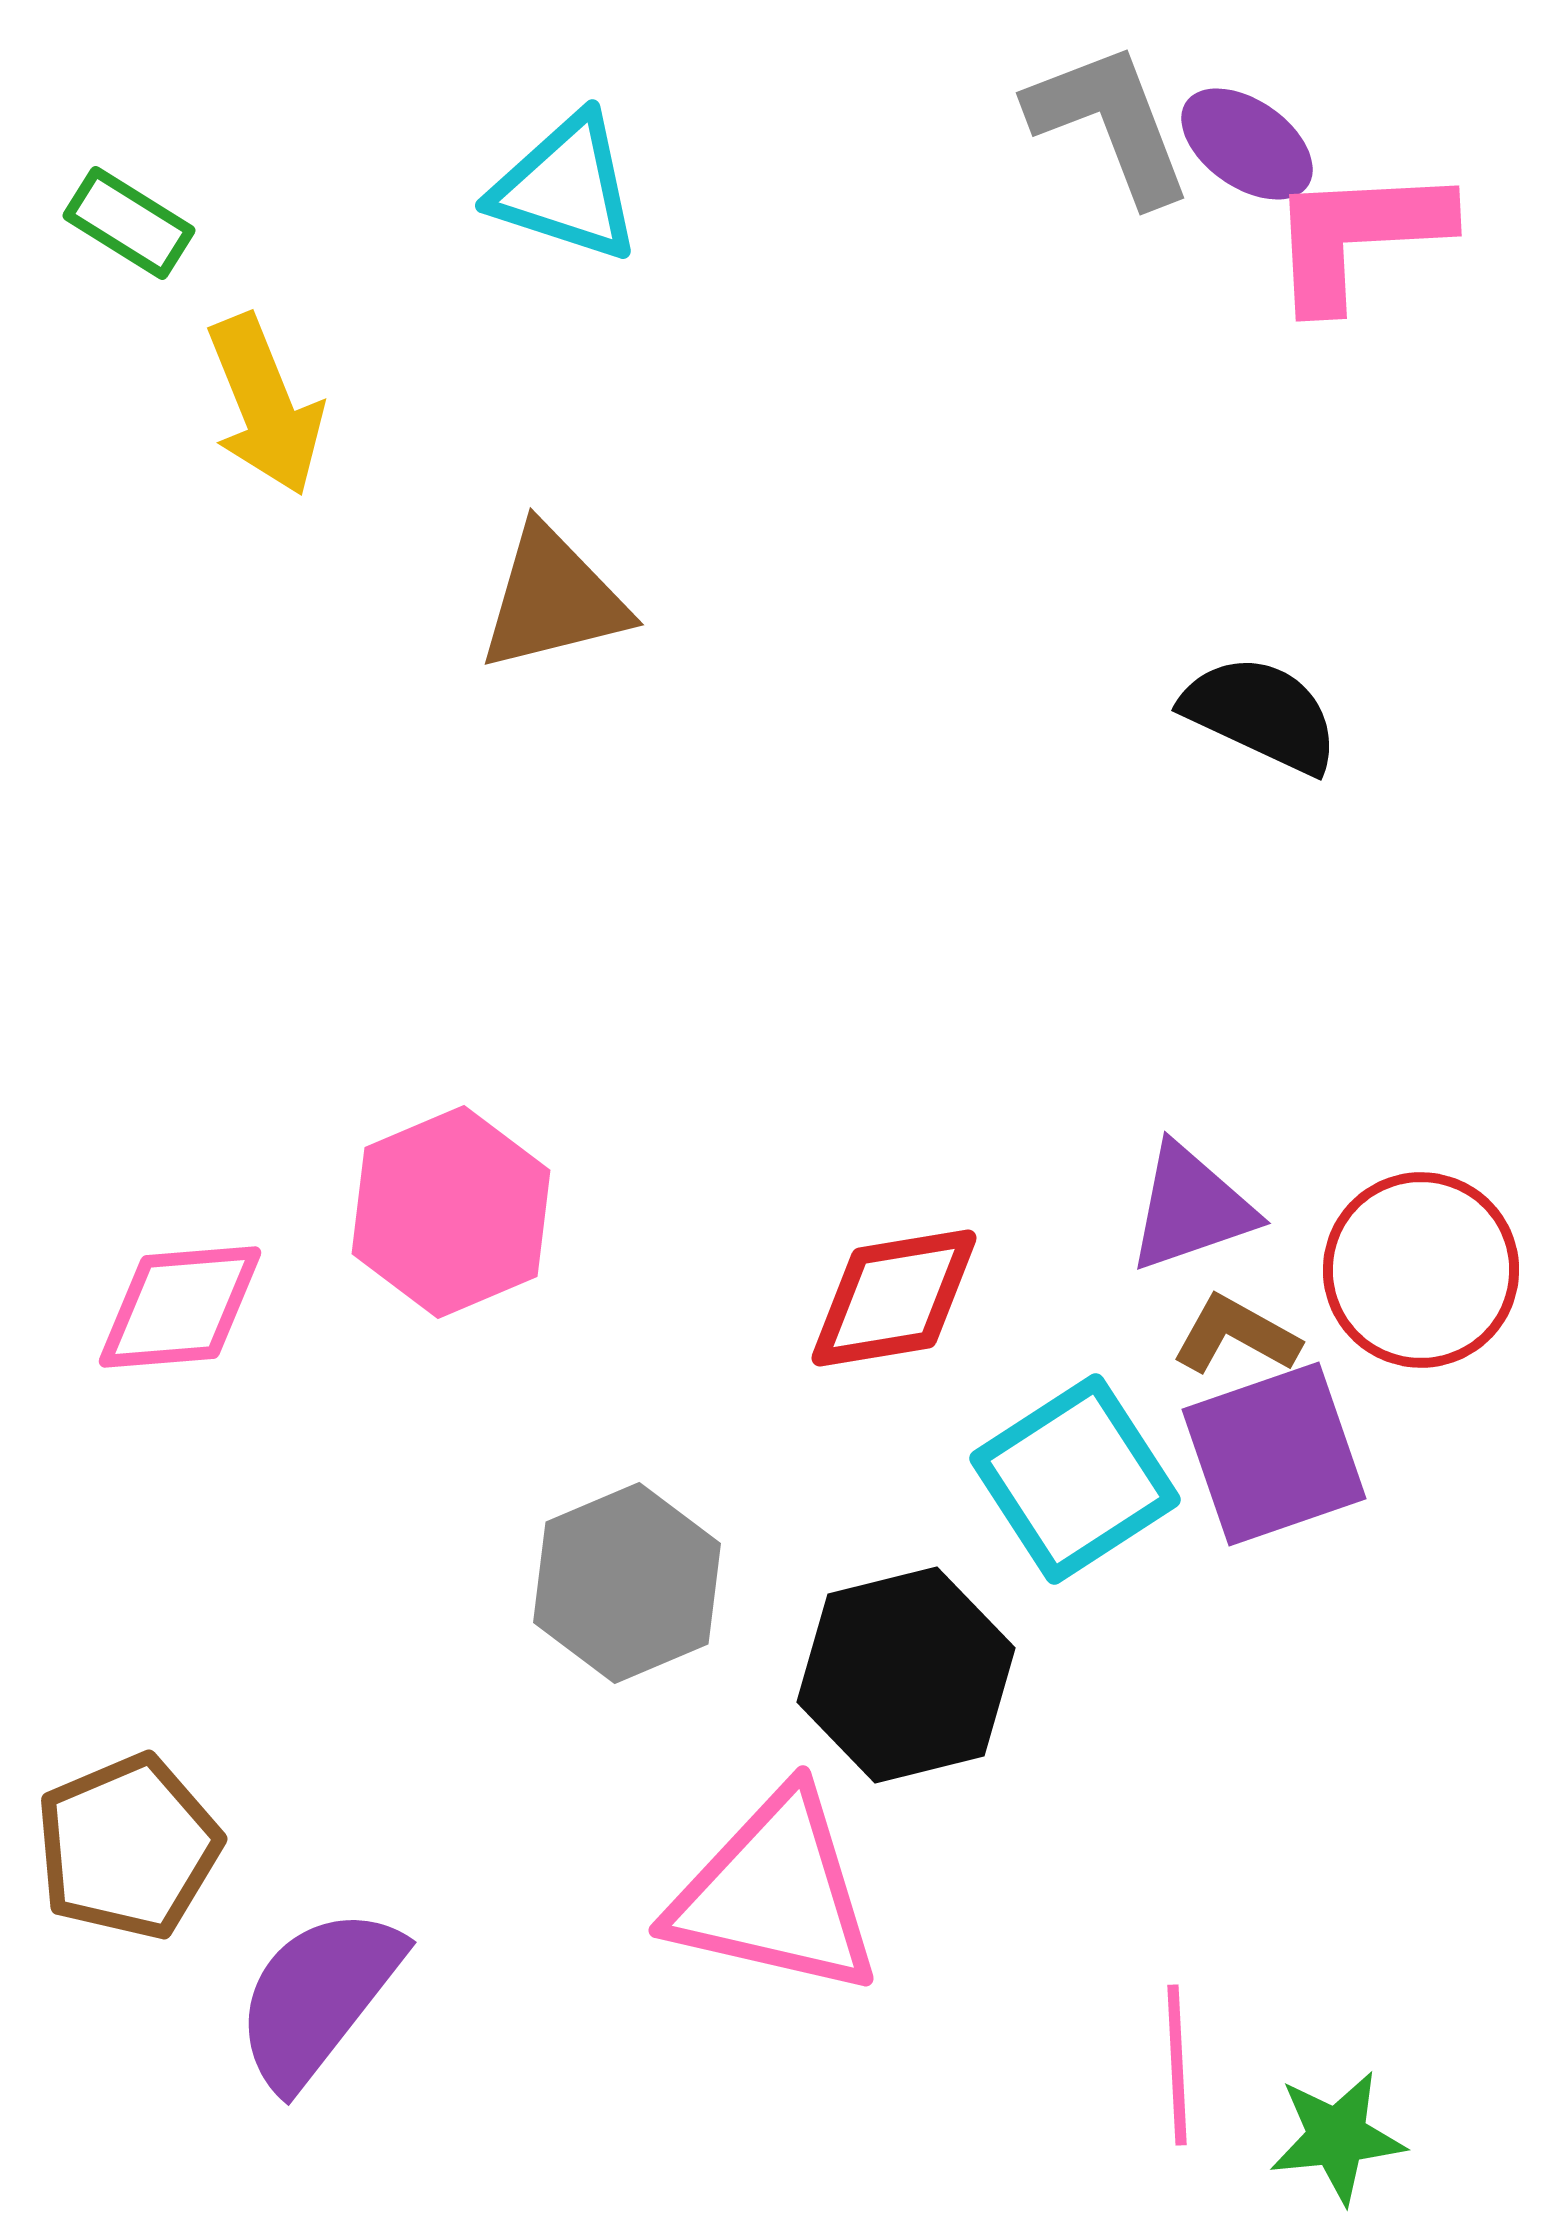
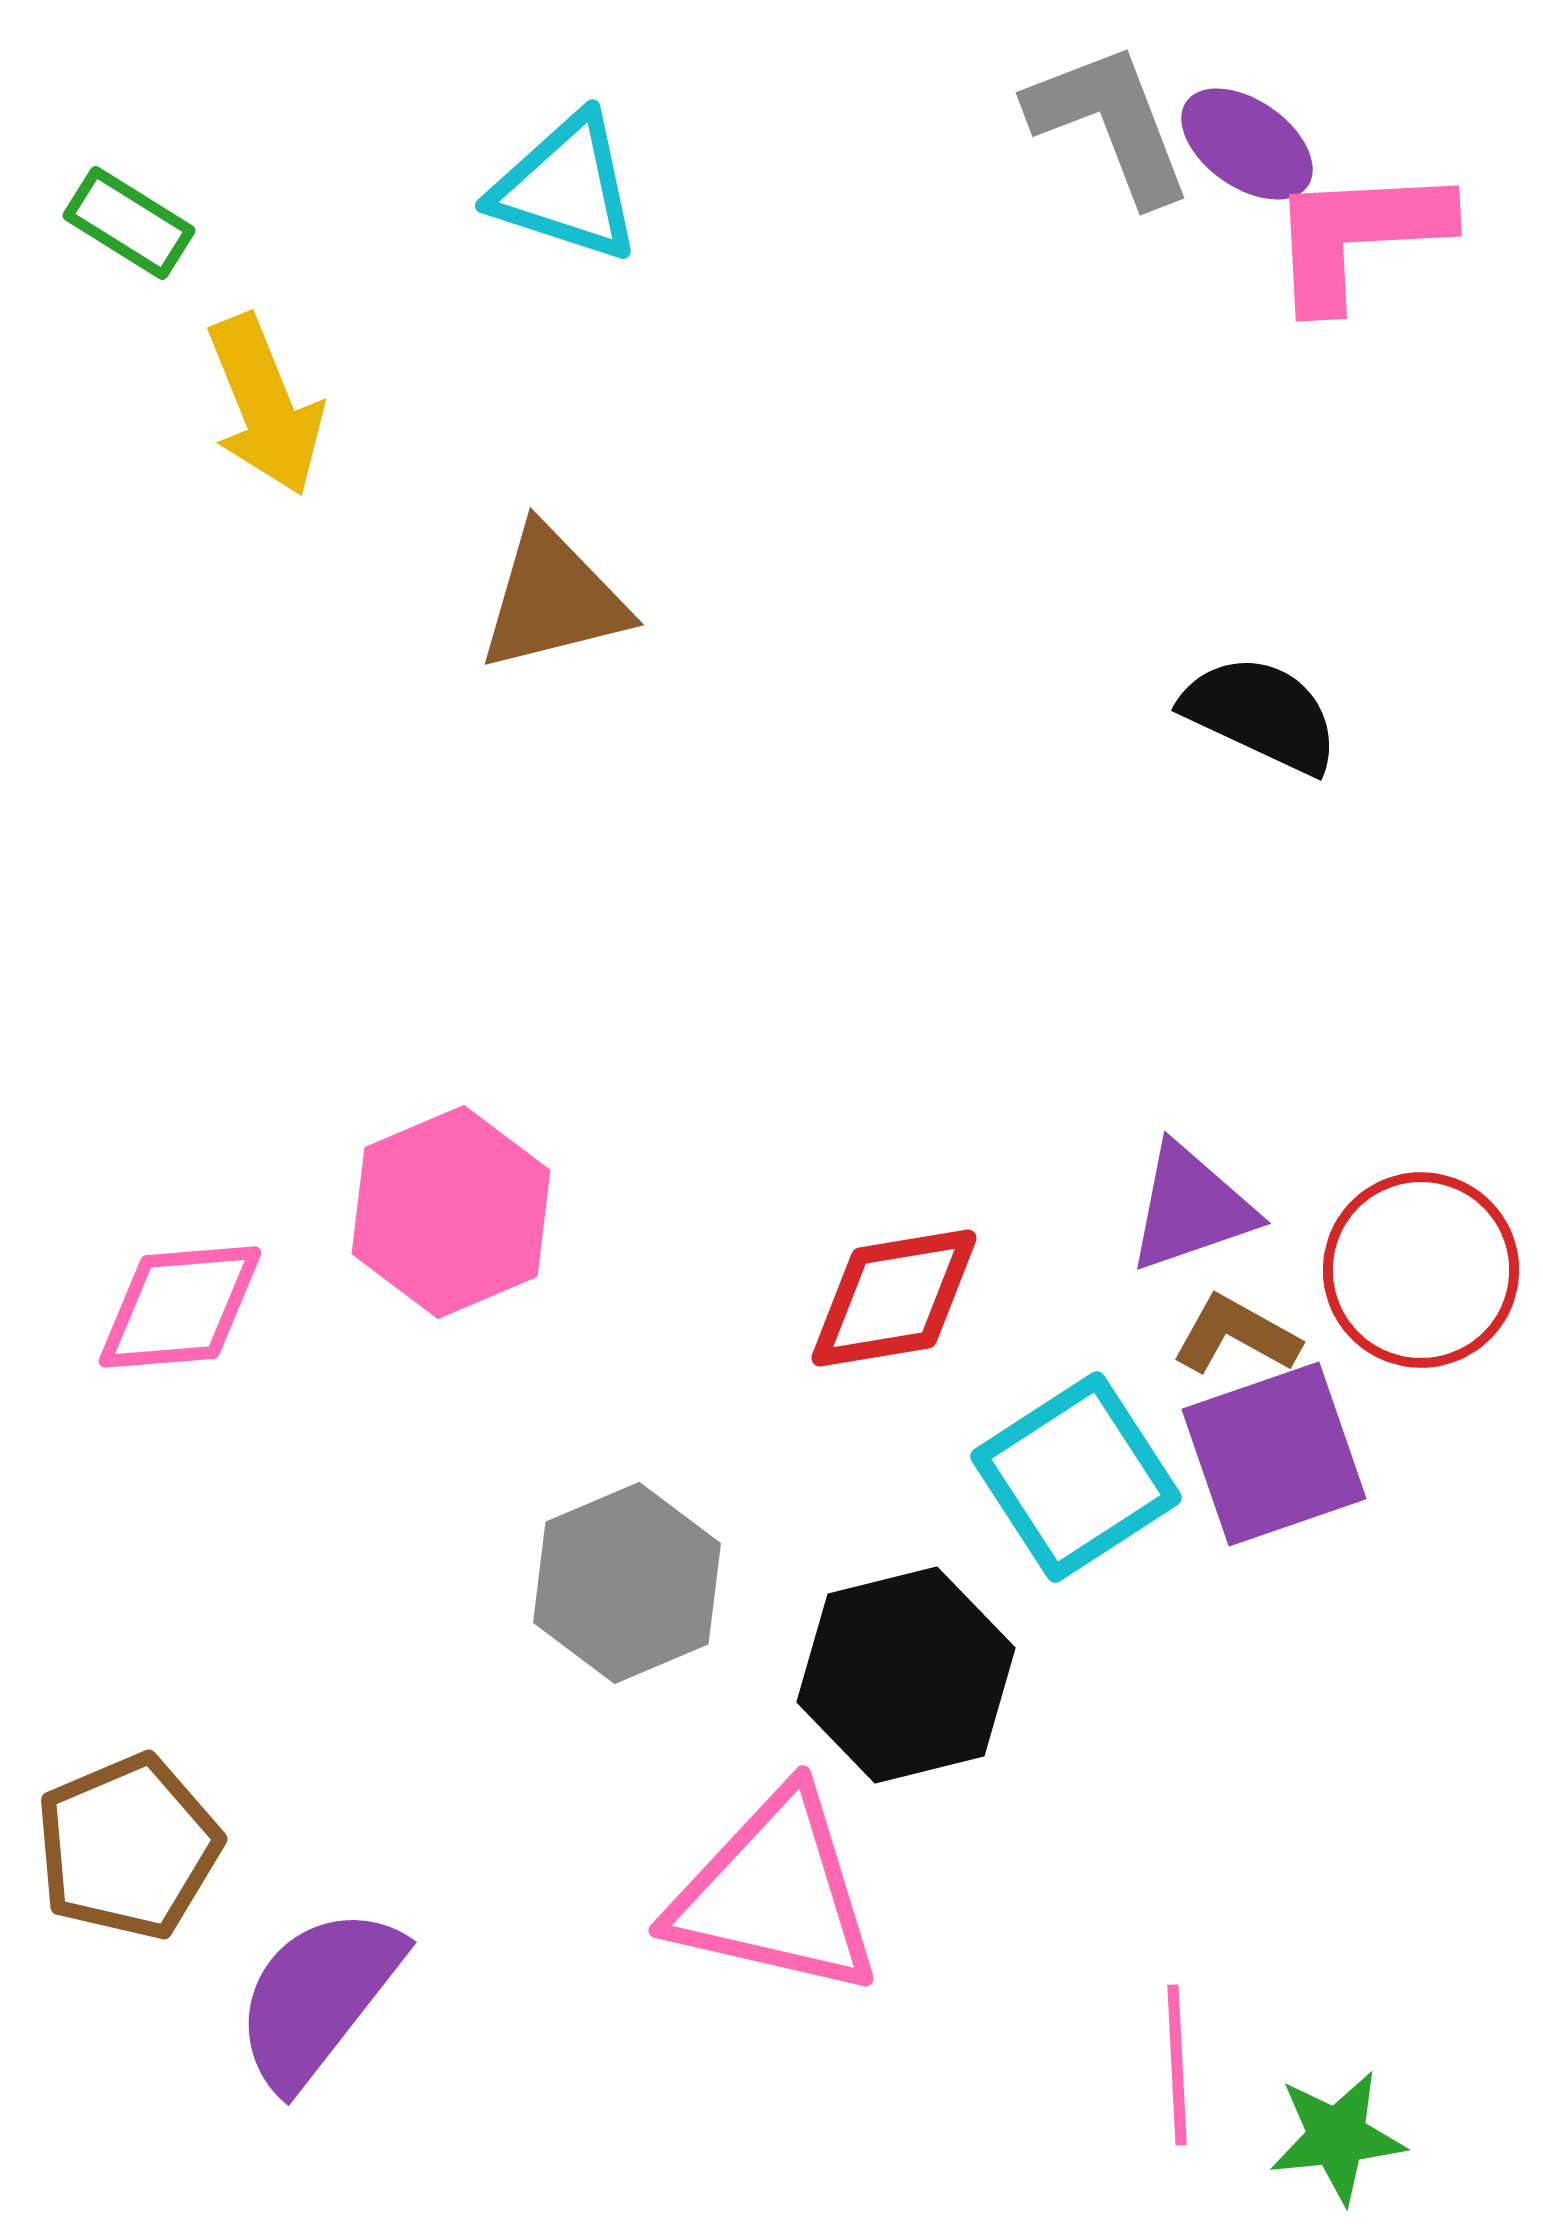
cyan square: moved 1 px right, 2 px up
